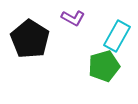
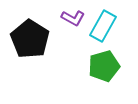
cyan rectangle: moved 14 px left, 10 px up
